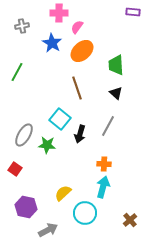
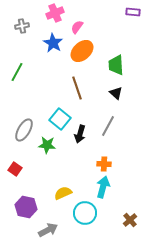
pink cross: moved 4 px left; rotated 24 degrees counterclockwise
blue star: moved 1 px right
gray ellipse: moved 5 px up
yellow semicircle: rotated 18 degrees clockwise
